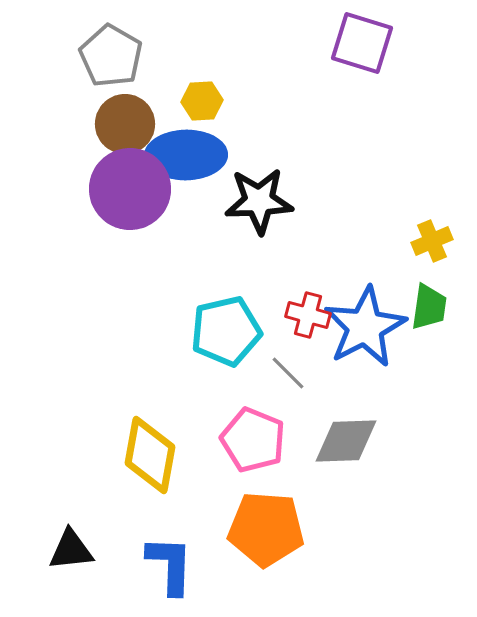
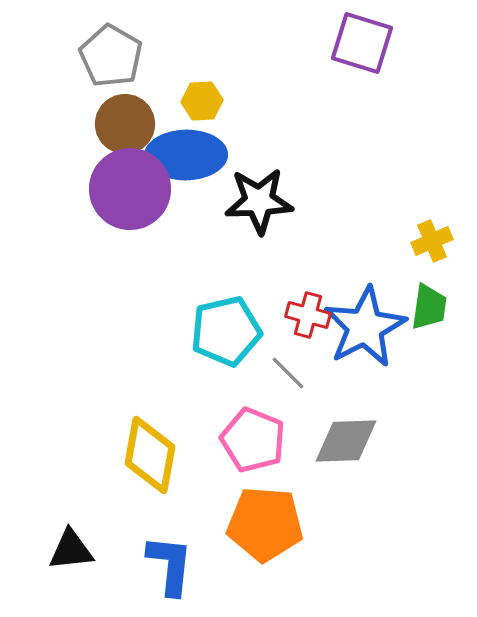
orange pentagon: moved 1 px left, 5 px up
blue L-shape: rotated 4 degrees clockwise
